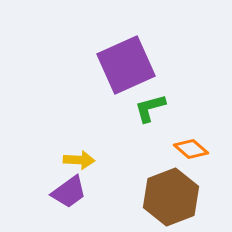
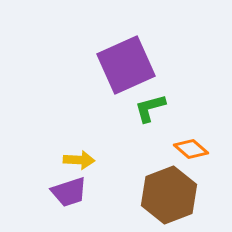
purple trapezoid: rotated 18 degrees clockwise
brown hexagon: moved 2 px left, 2 px up
